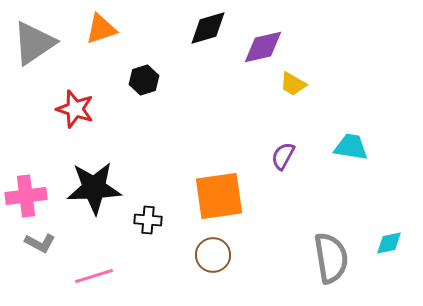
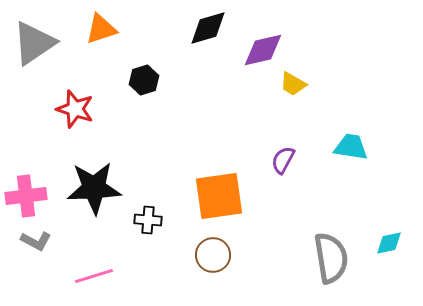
purple diamond: moved 3 px down
purple semicircle: moved 4 px down
gray L-shape: moved 4 px left, 2 px up
